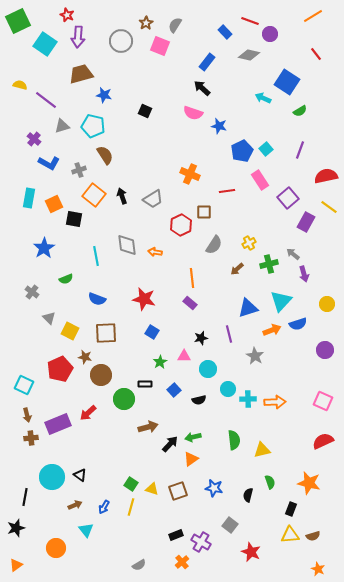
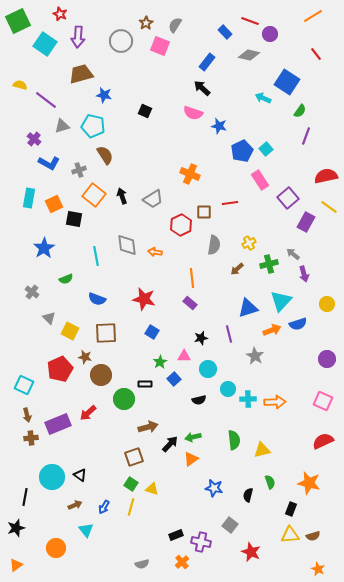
red star at (67, 15): moved 7 px left, 1 px up
green semicircle at (300, 111): rotated 24 degrees counterclockwise
purple line at (300, 150): moved 6 px right, 14 px up
red line at (227, 191): moved 3 px right, 12 px down
gray semicircle at (214, 245): rotated 24 degrees counterclockwise
purple circle at (325, 350): moved 2 px right, 9 px down
blue square at (174, 390): moved 11 px up
brown square at (178, 491): moved 44 px left, 34 px up
purple cross at (201, 542): rotated 18 degrees counterclockwise
gray semicircle at (139, 565): moved 3 px right, 1 px up; rotated 16 degrees clockwise
